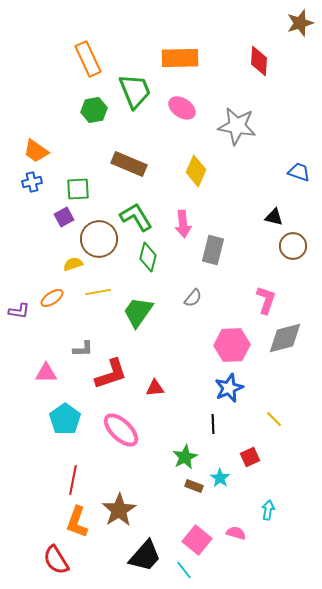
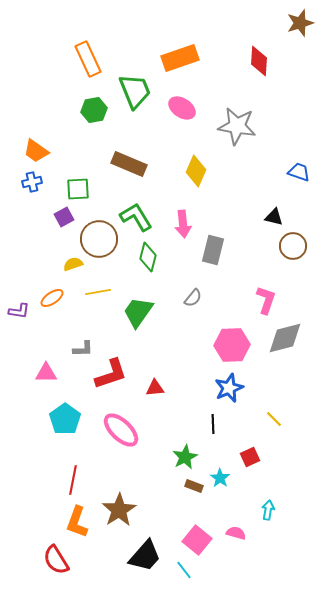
orange rectangle at (180, 58): rotated 18 degrees counterclockwise
